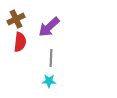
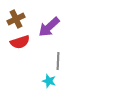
red semicircle: rotated 66 degrees clockwise
gray line: moved 7 px right, 3 px down
cyan star: rotated 16 degrees clockwise
